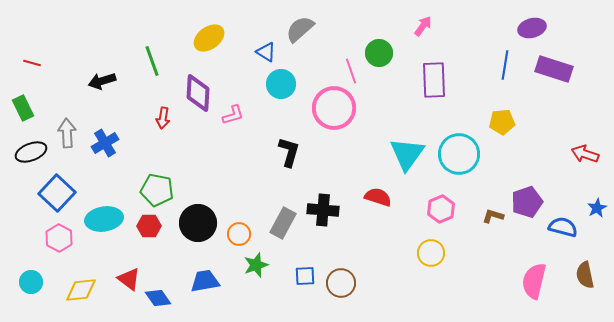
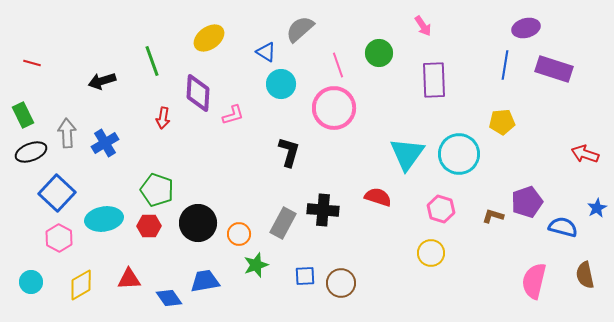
pink arrow at (423, 26): rotated 110 degrees clockwise
purple ellipse at (532, 28): moved 6 px left
pink line at (351, 71): moved 13 px left, 6 px up
green rectangle at (23, 108): moved 7 px down
green pentagon at (157, 190): rotated 8 degrees clockwise
pink hexagon at (441, 209): rotated 20 degrees counterclockwise
red triangle at (129, 279): rotated 40 degrees counterclockwise
yellow diamond at (81, 290): moved 5 px up; rotated 24 degrees counterclockwise
blue diamond at (158, 298): moved 11 px right
